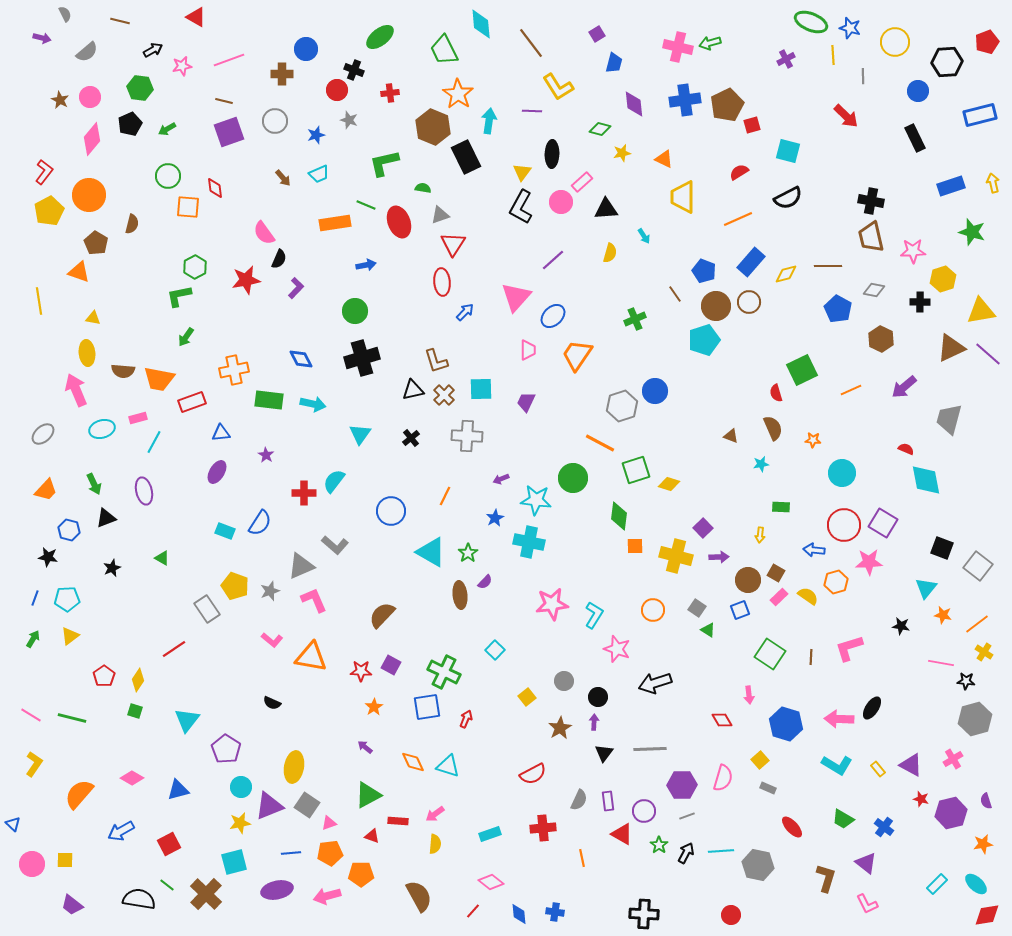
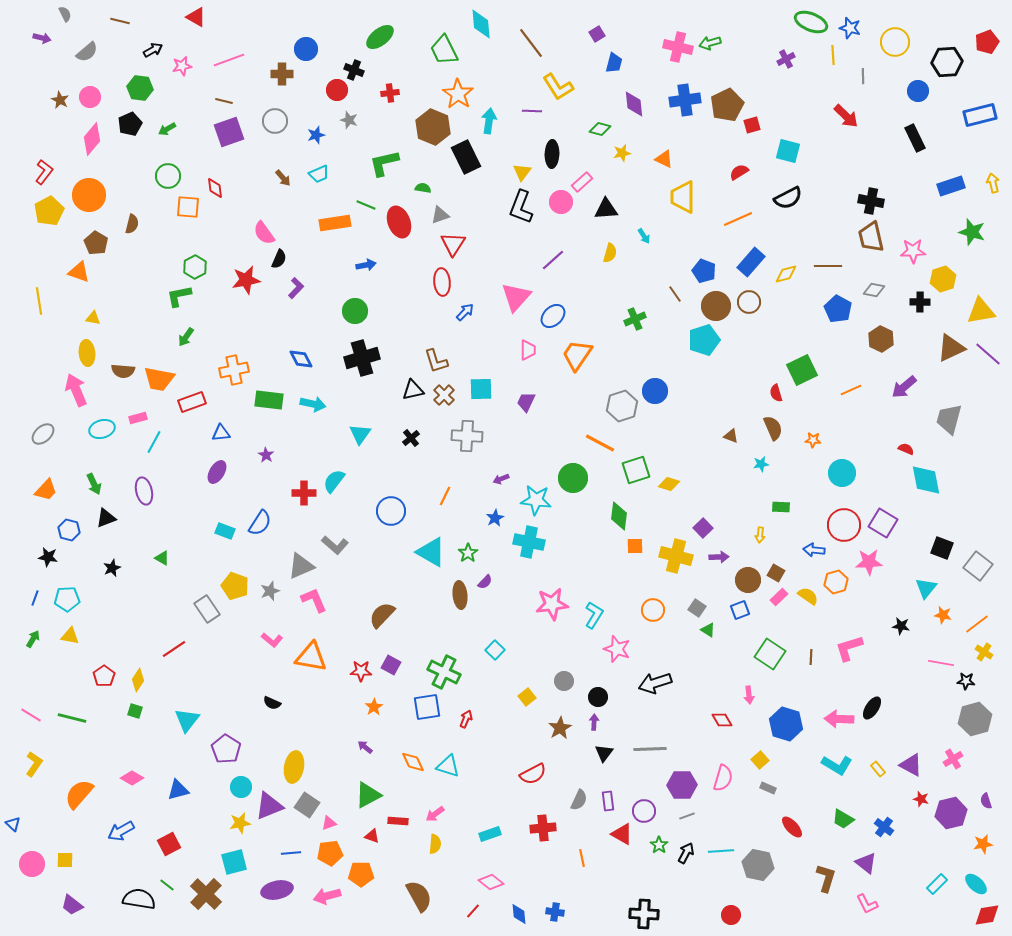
black L-shape at (521, 207): rotated 8 degrees counterclockwise
yellow triangle at (70, 636): rotated 48 degrees clockwise
